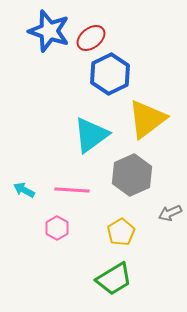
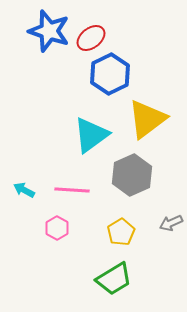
gray arrow: moved 1 px right, 10 px down
